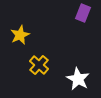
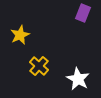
yellow cross: moved 1 px down
